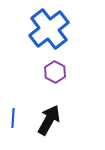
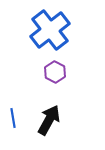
blue cross: moved 1 px right, 1 px down
blue line: rotated 12 degrees counterclockwise
